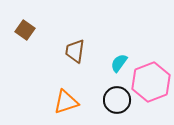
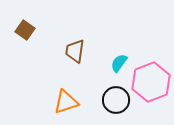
black circle: moved 1 px left
